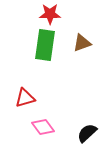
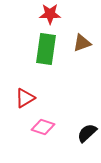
green rectangle: moved 1 px right, 4 px down
red triangle: rotated 15 degrees counterclockwise
pink diamond: rotated 35 degrees counterclockwise
